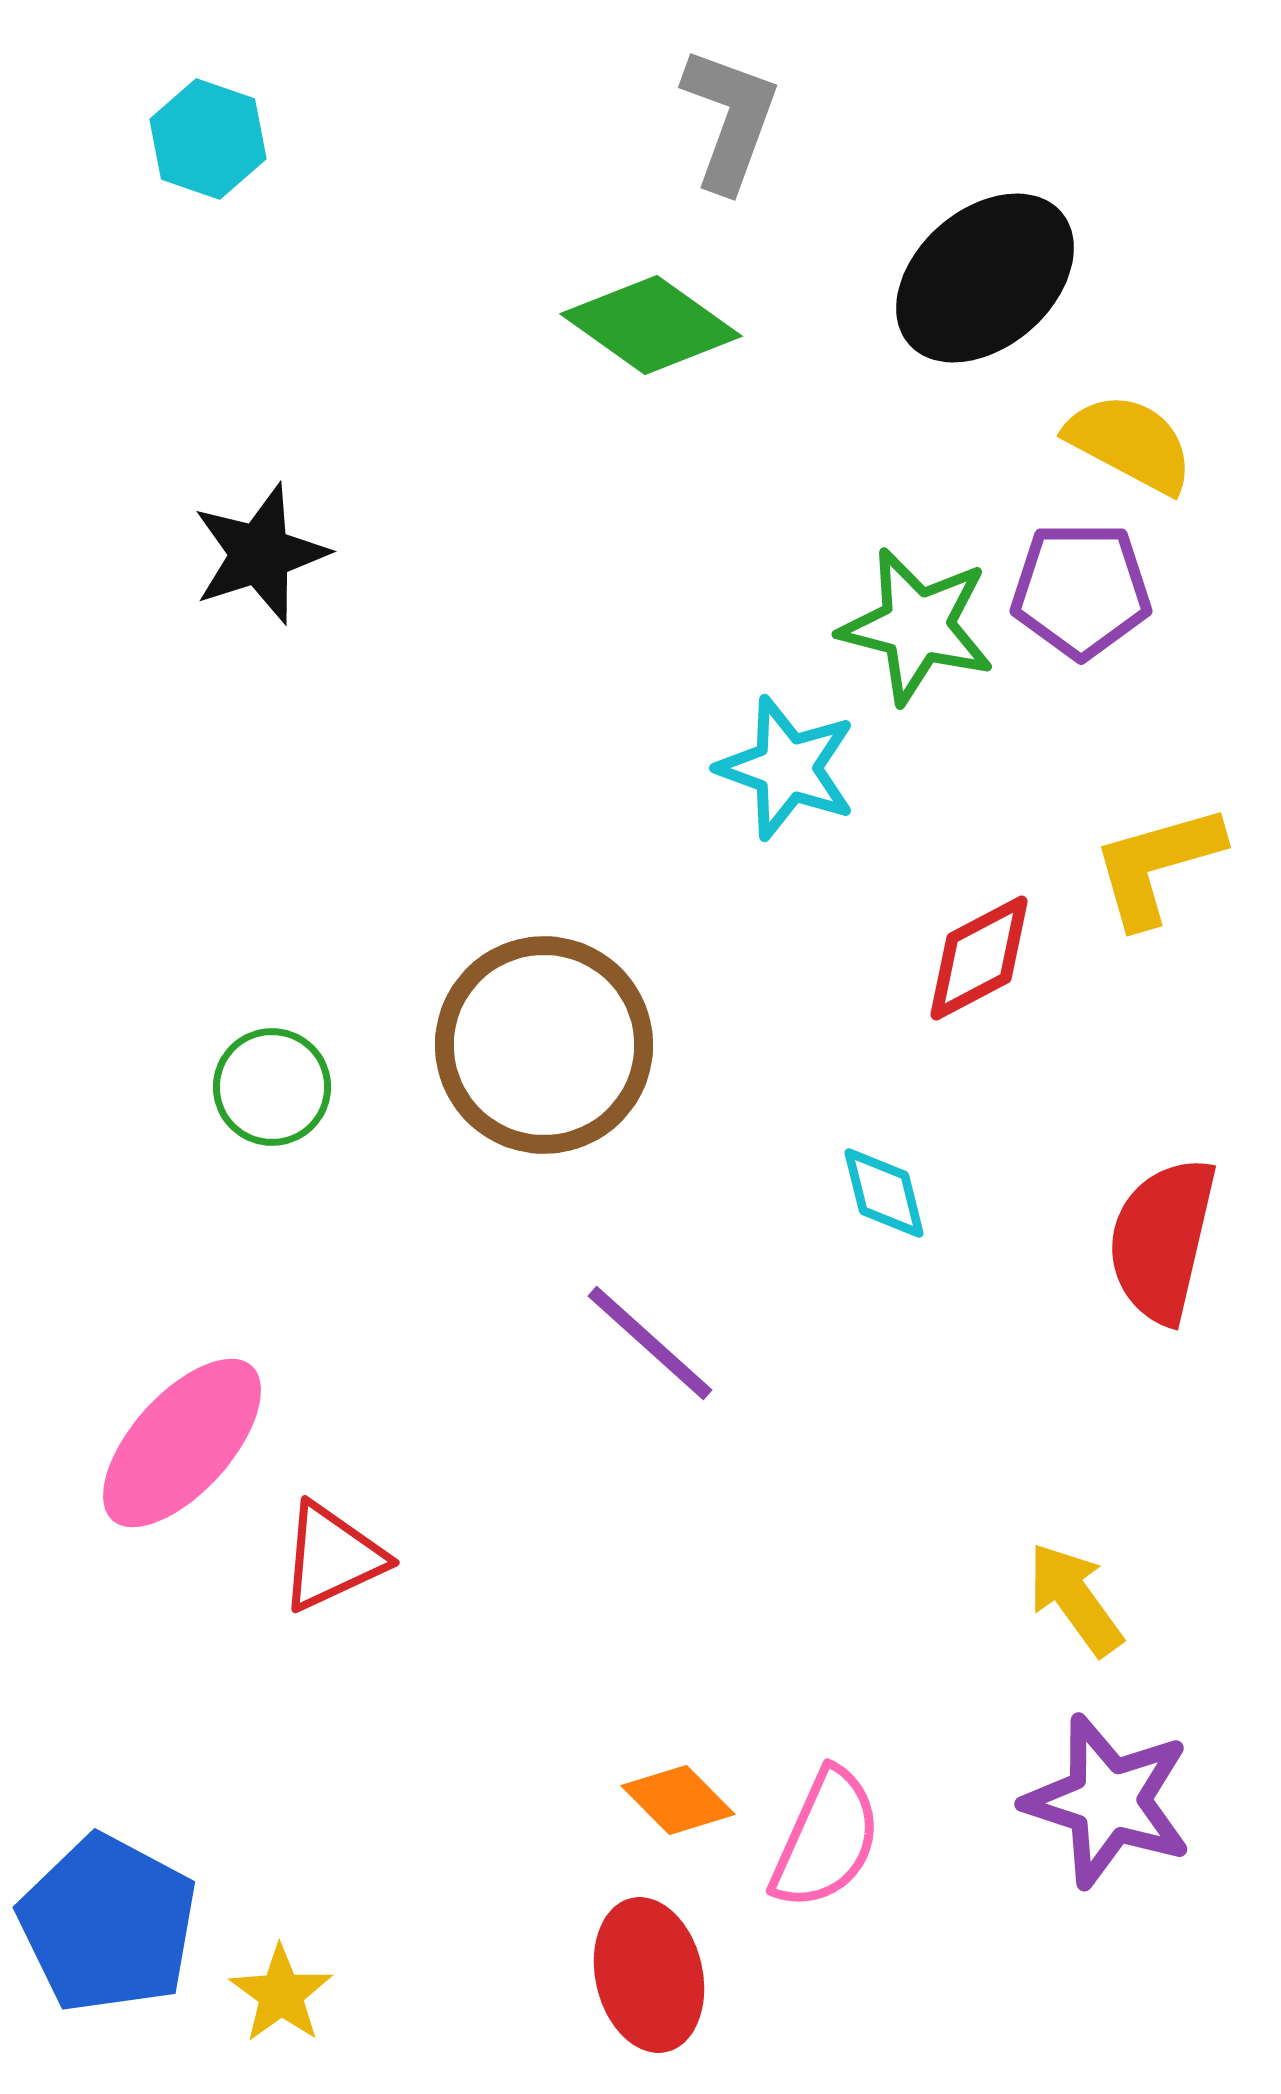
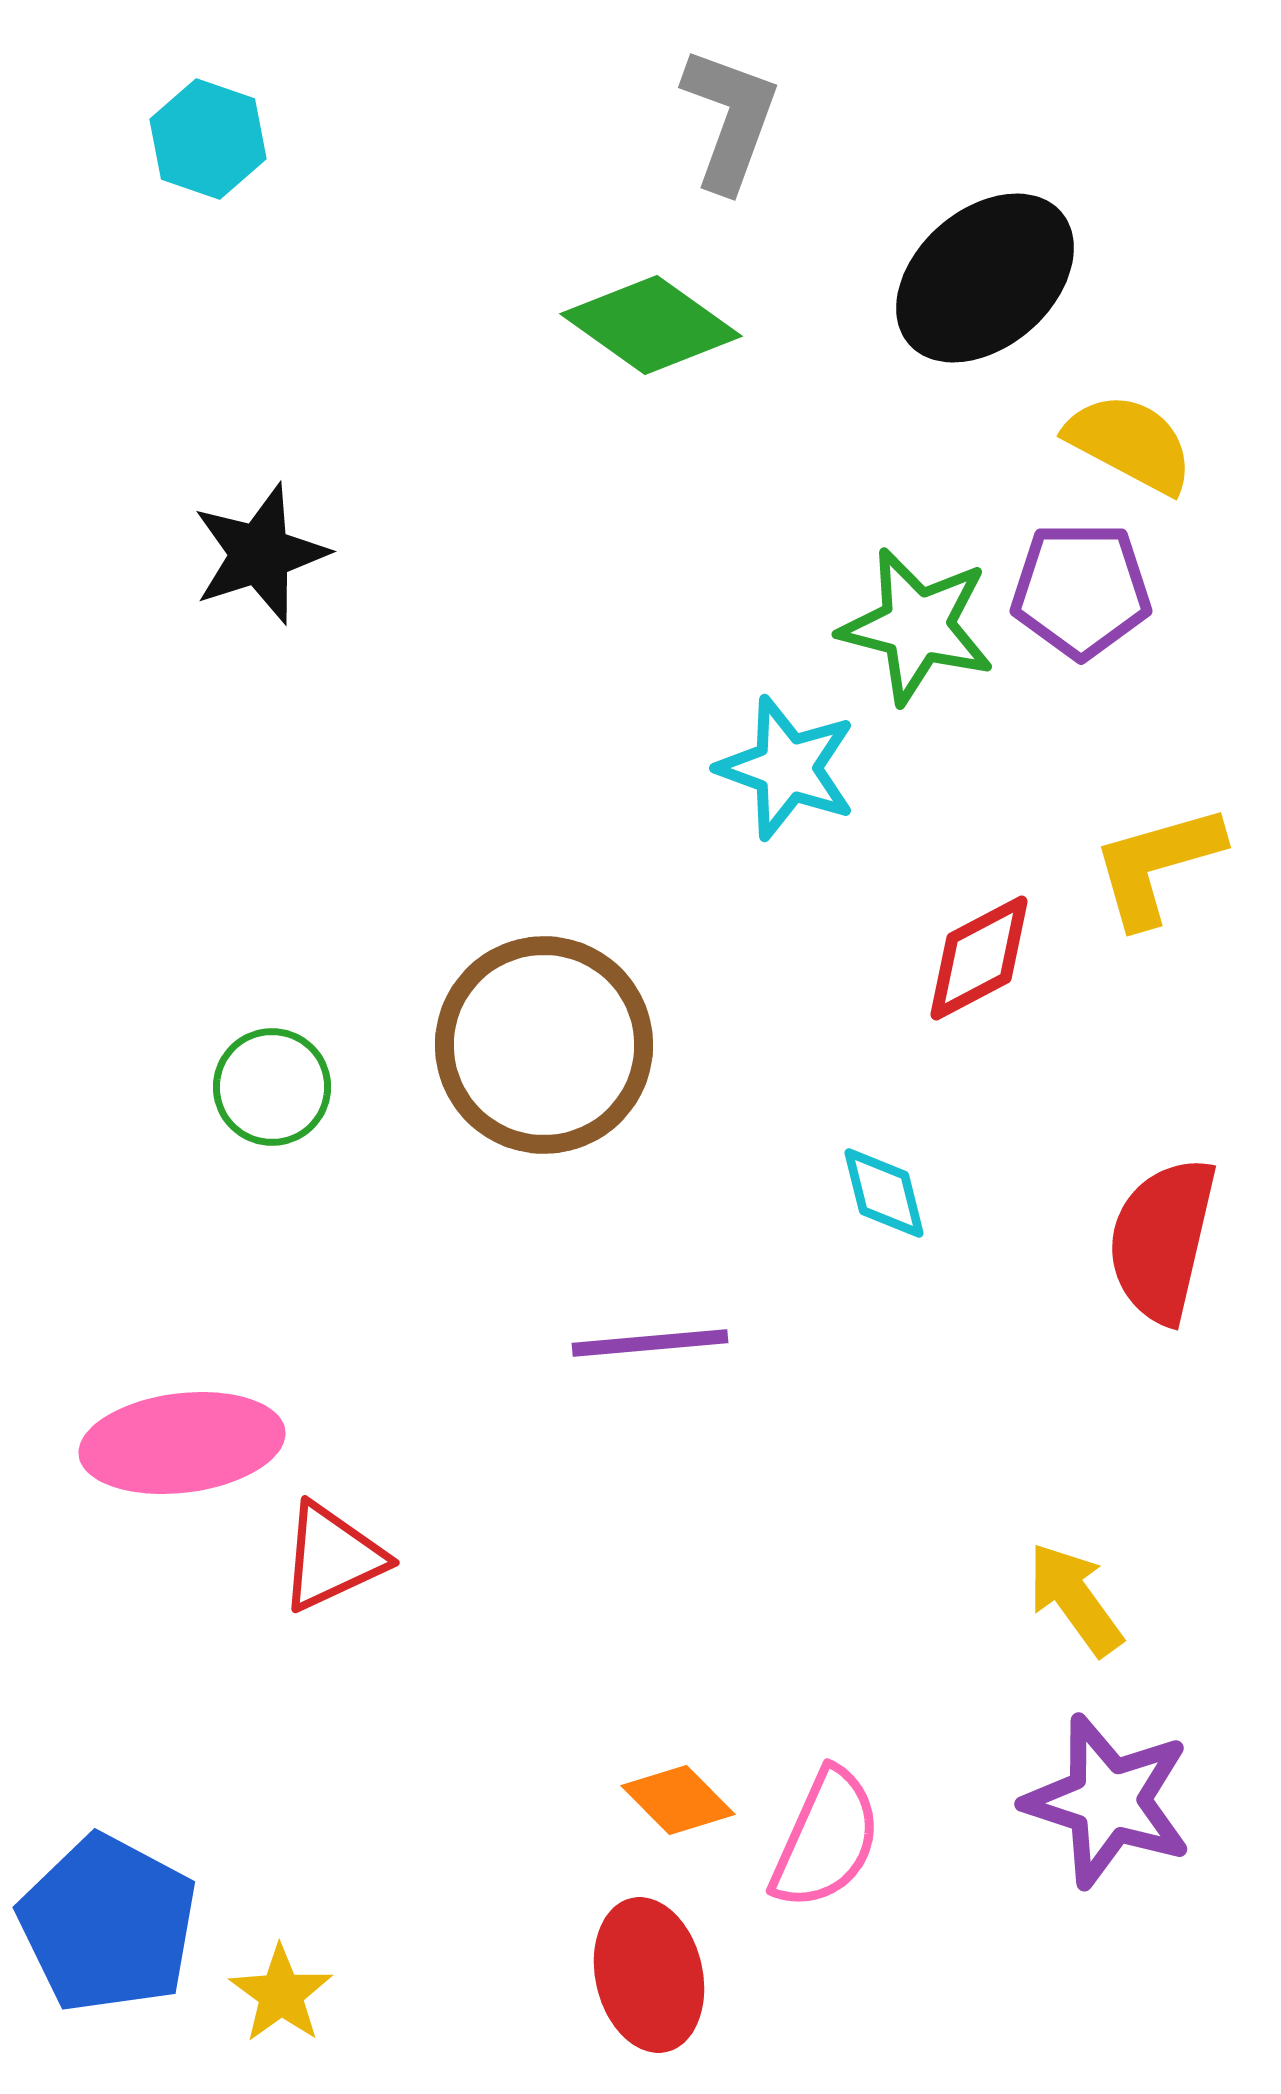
purple line: rotated 47 degrees counterclockwise
pink ellipse: rotated 41 degrees clockwise
